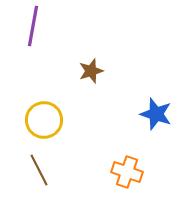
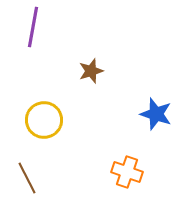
purple line: moved 1 px down
brown line: moved 12 px left, 8 px down
